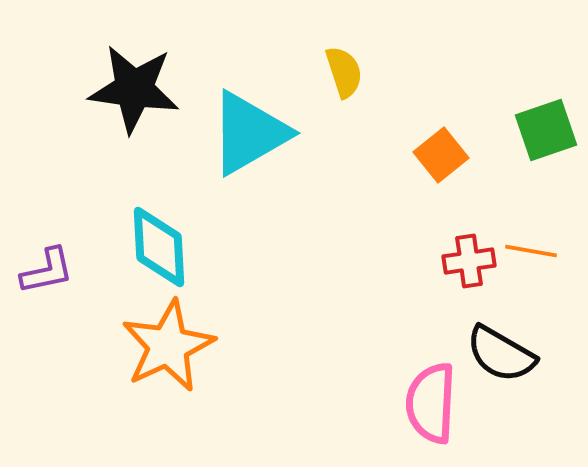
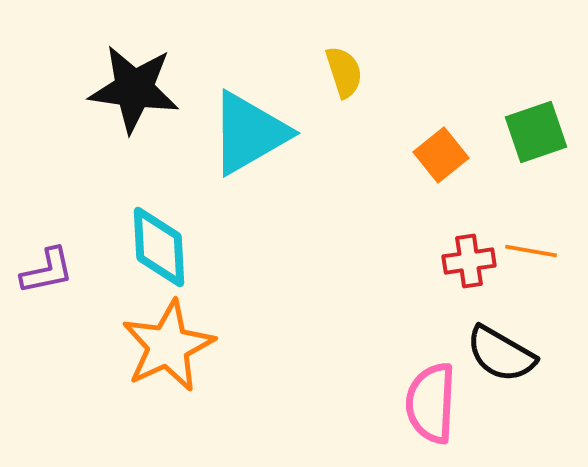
green square: moved 10 px left, 2 px down
